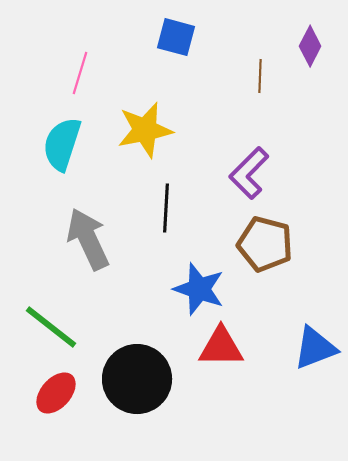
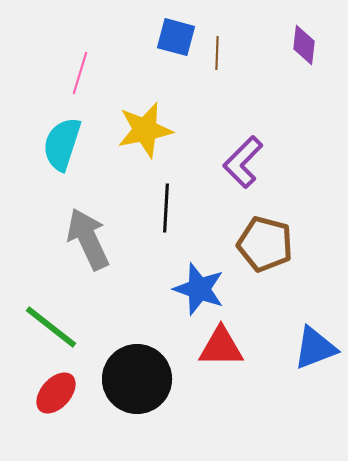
purple diamond: moved 6 px left, 1 px up; rotated 21 degrees counterclockwise
brown line: moved 43 px left, 23 px up
purple L-shape: moved 6 px left, 11 px up
